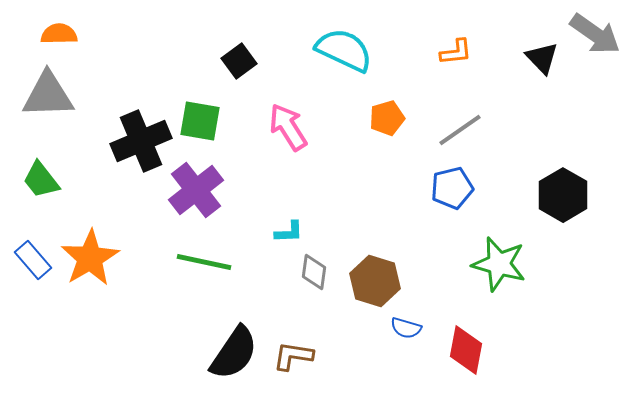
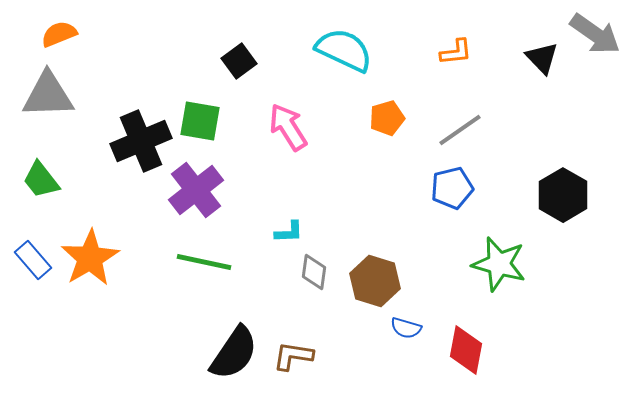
orange semicircle: rotated 21 degrees counterclockwise
